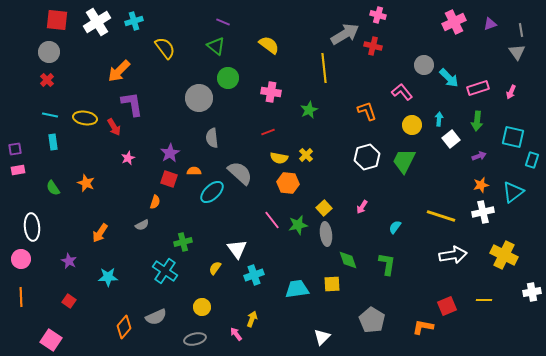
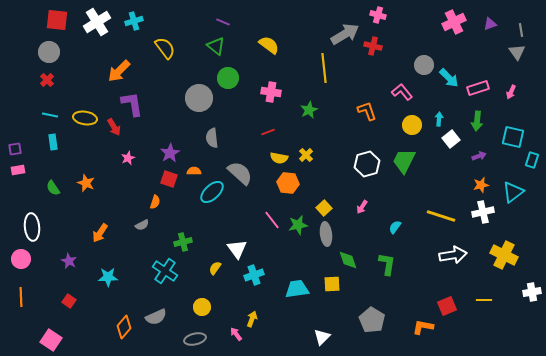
white hexagon at (367, 157): moved 7 px down
